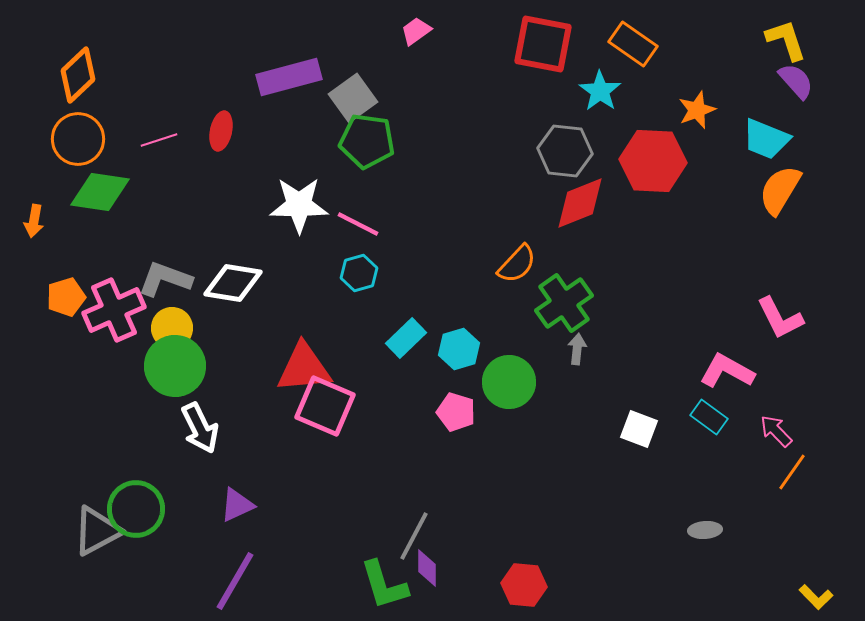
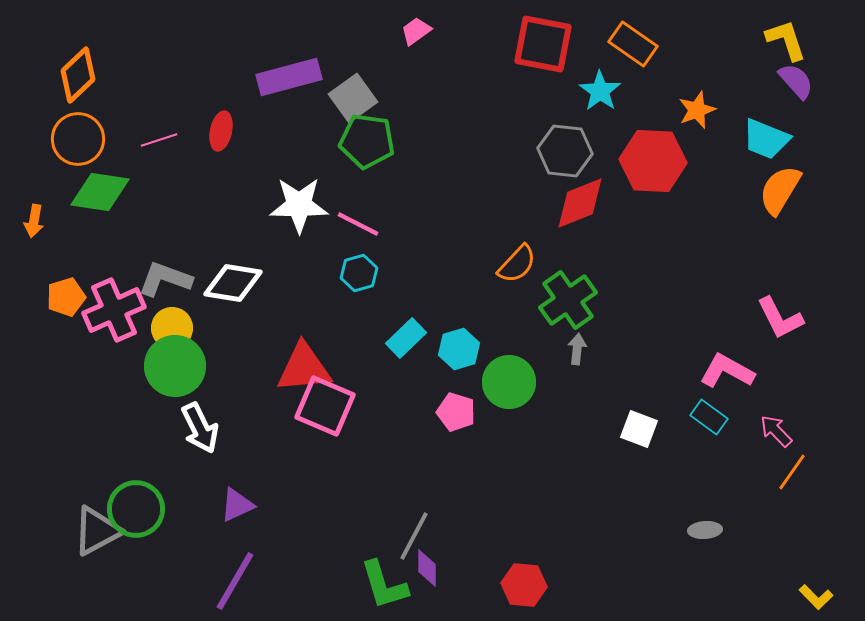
green cross at (564, 303): moved 4 px right, 3 px up
